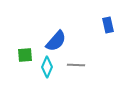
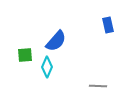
gray line: moved 22 px right, 21 px down
